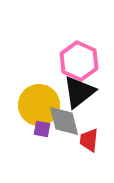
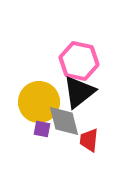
pink hexagon: rotated 12 degrees counterclockwise
yellow circle: moved 3 px up
